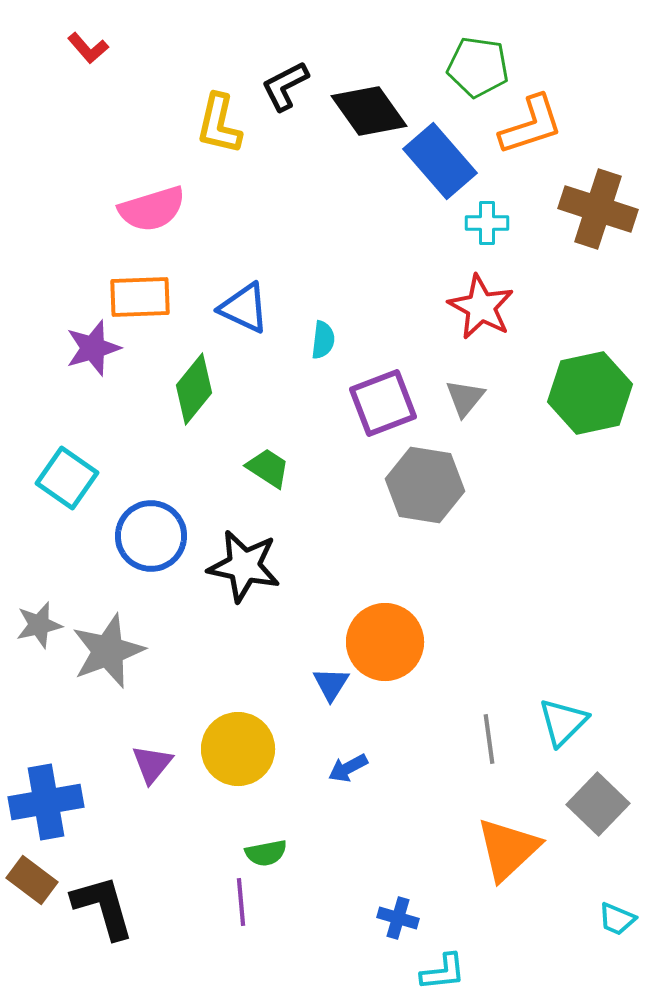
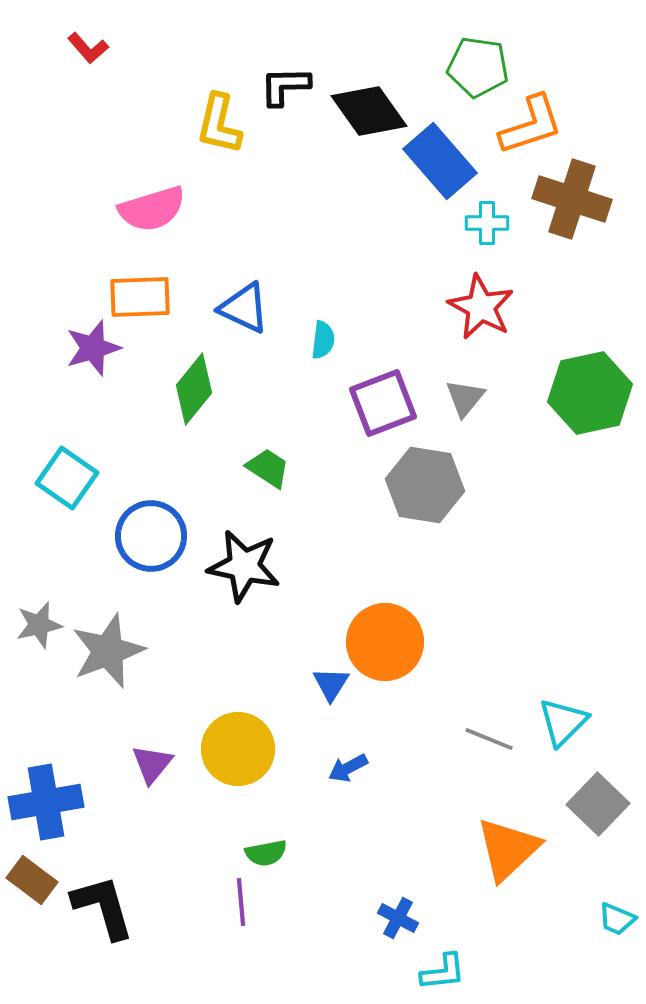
black L-shape at (285, 86): rotated 26 degrees clockwise
brown cross at (598, 209): moved 26 px left, 10 px up
gray line at (489, 739): rotated 60 degrees counterclockwise
blue cross at (398, 918): rotated 12 degrees clockwise
